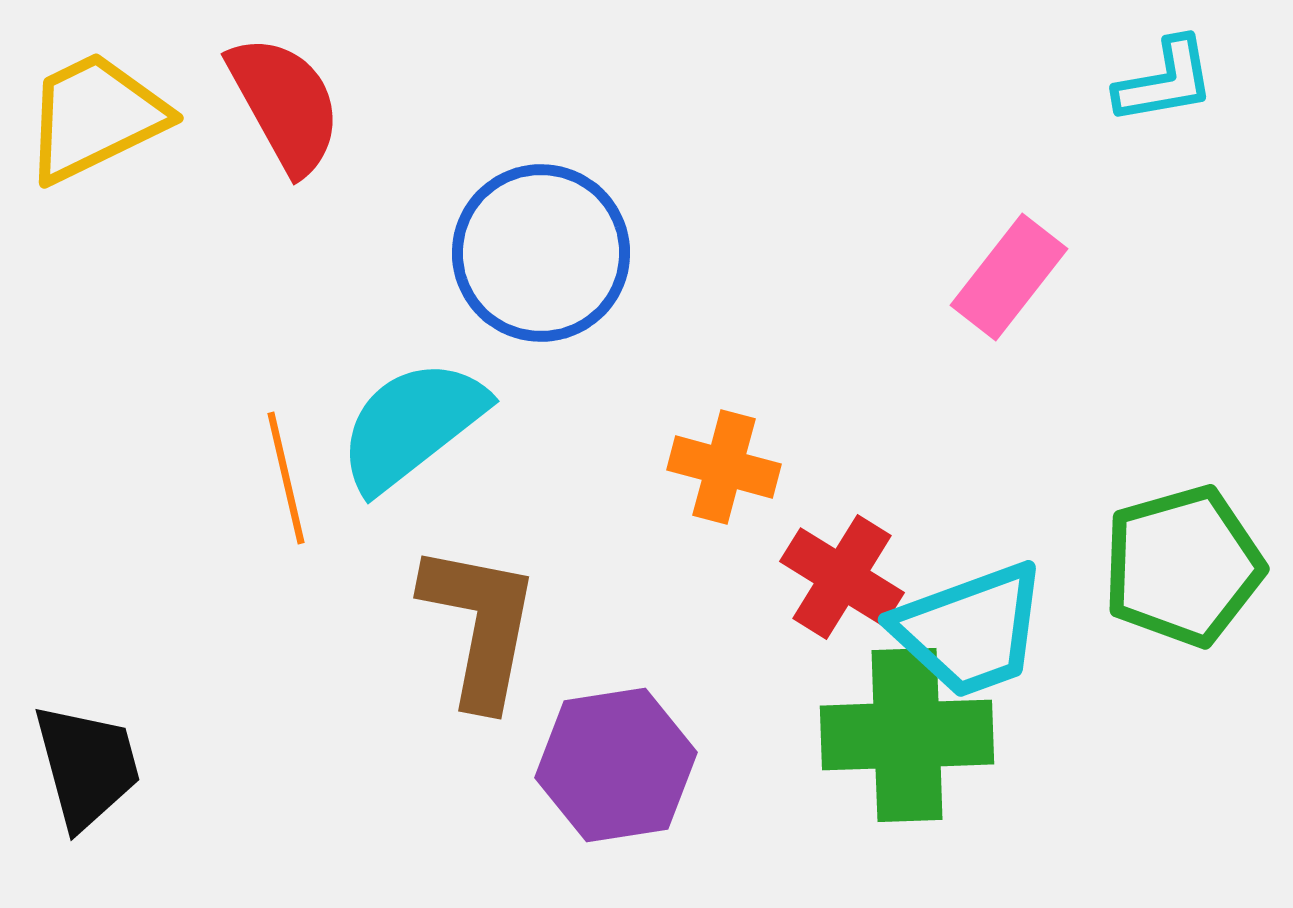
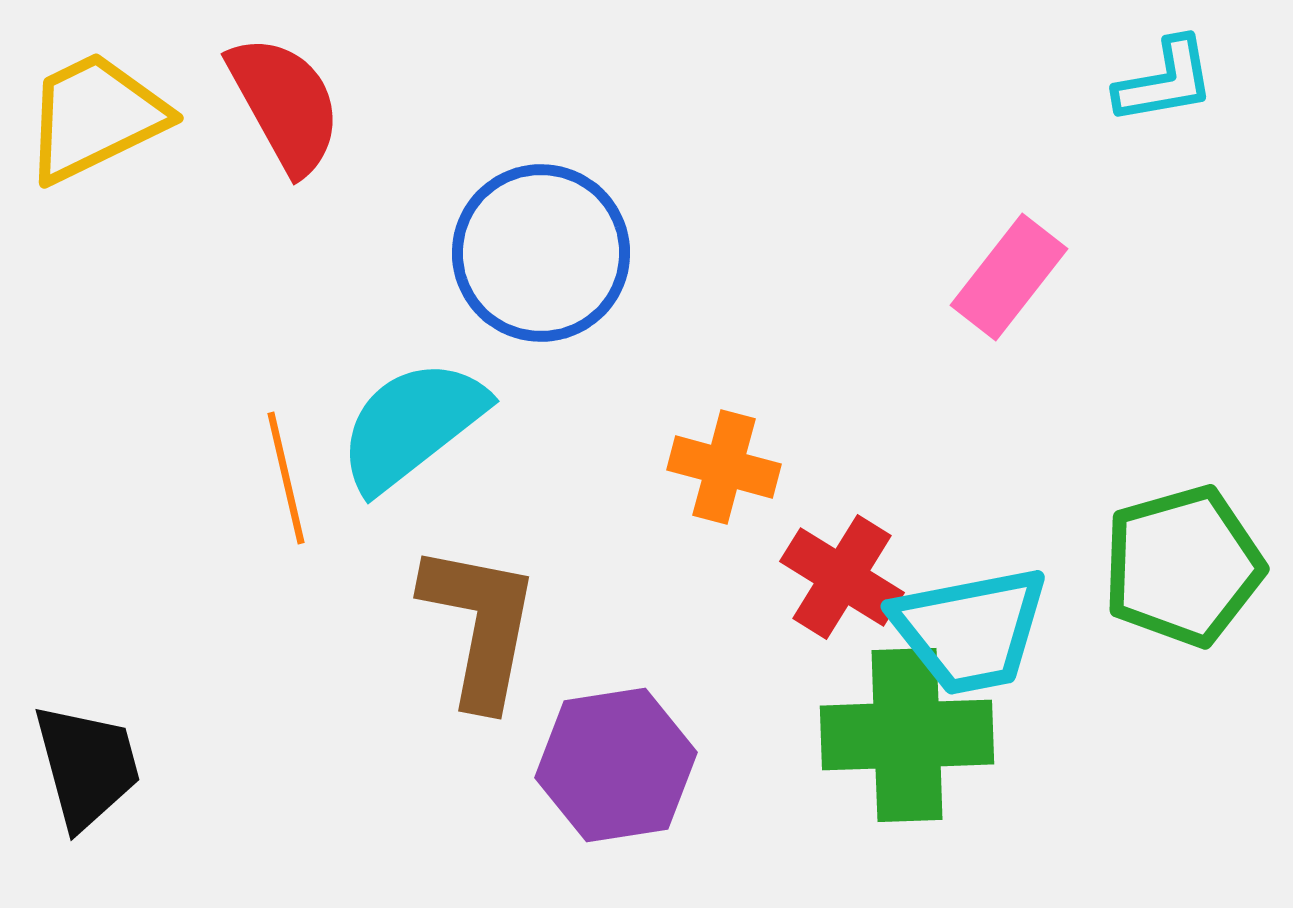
cyan trapezoid: rotated 9 degrees clockwise
